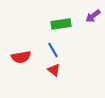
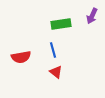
purple arrow: moved 1 px left; rotated 28 degrees counterclockwise
blue line: rotated 14 degrees clockwise
red triangle: moved 2 px right, 2 px down
